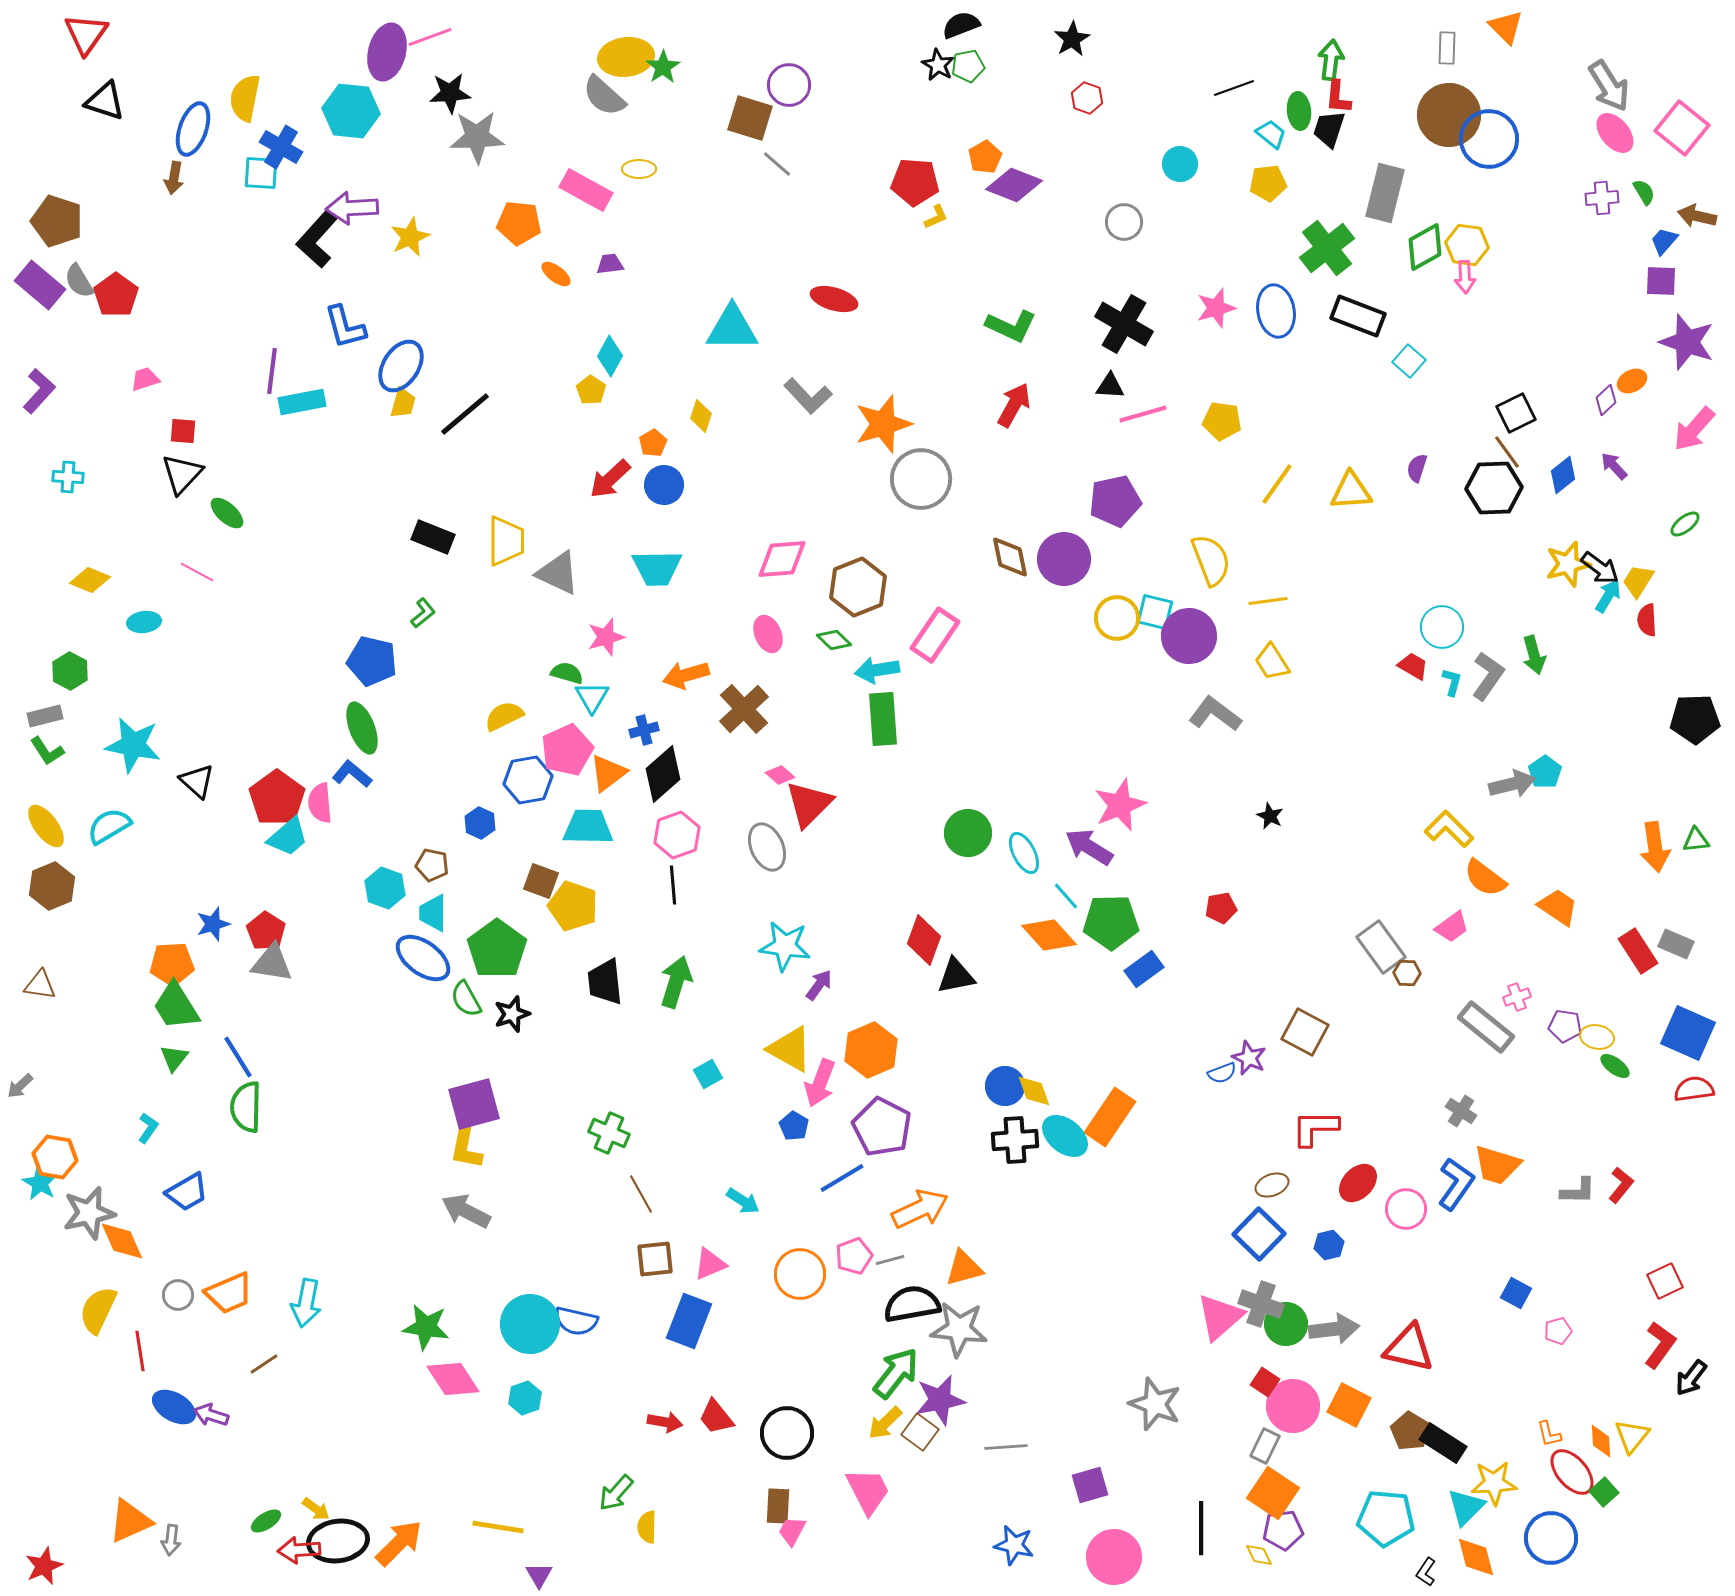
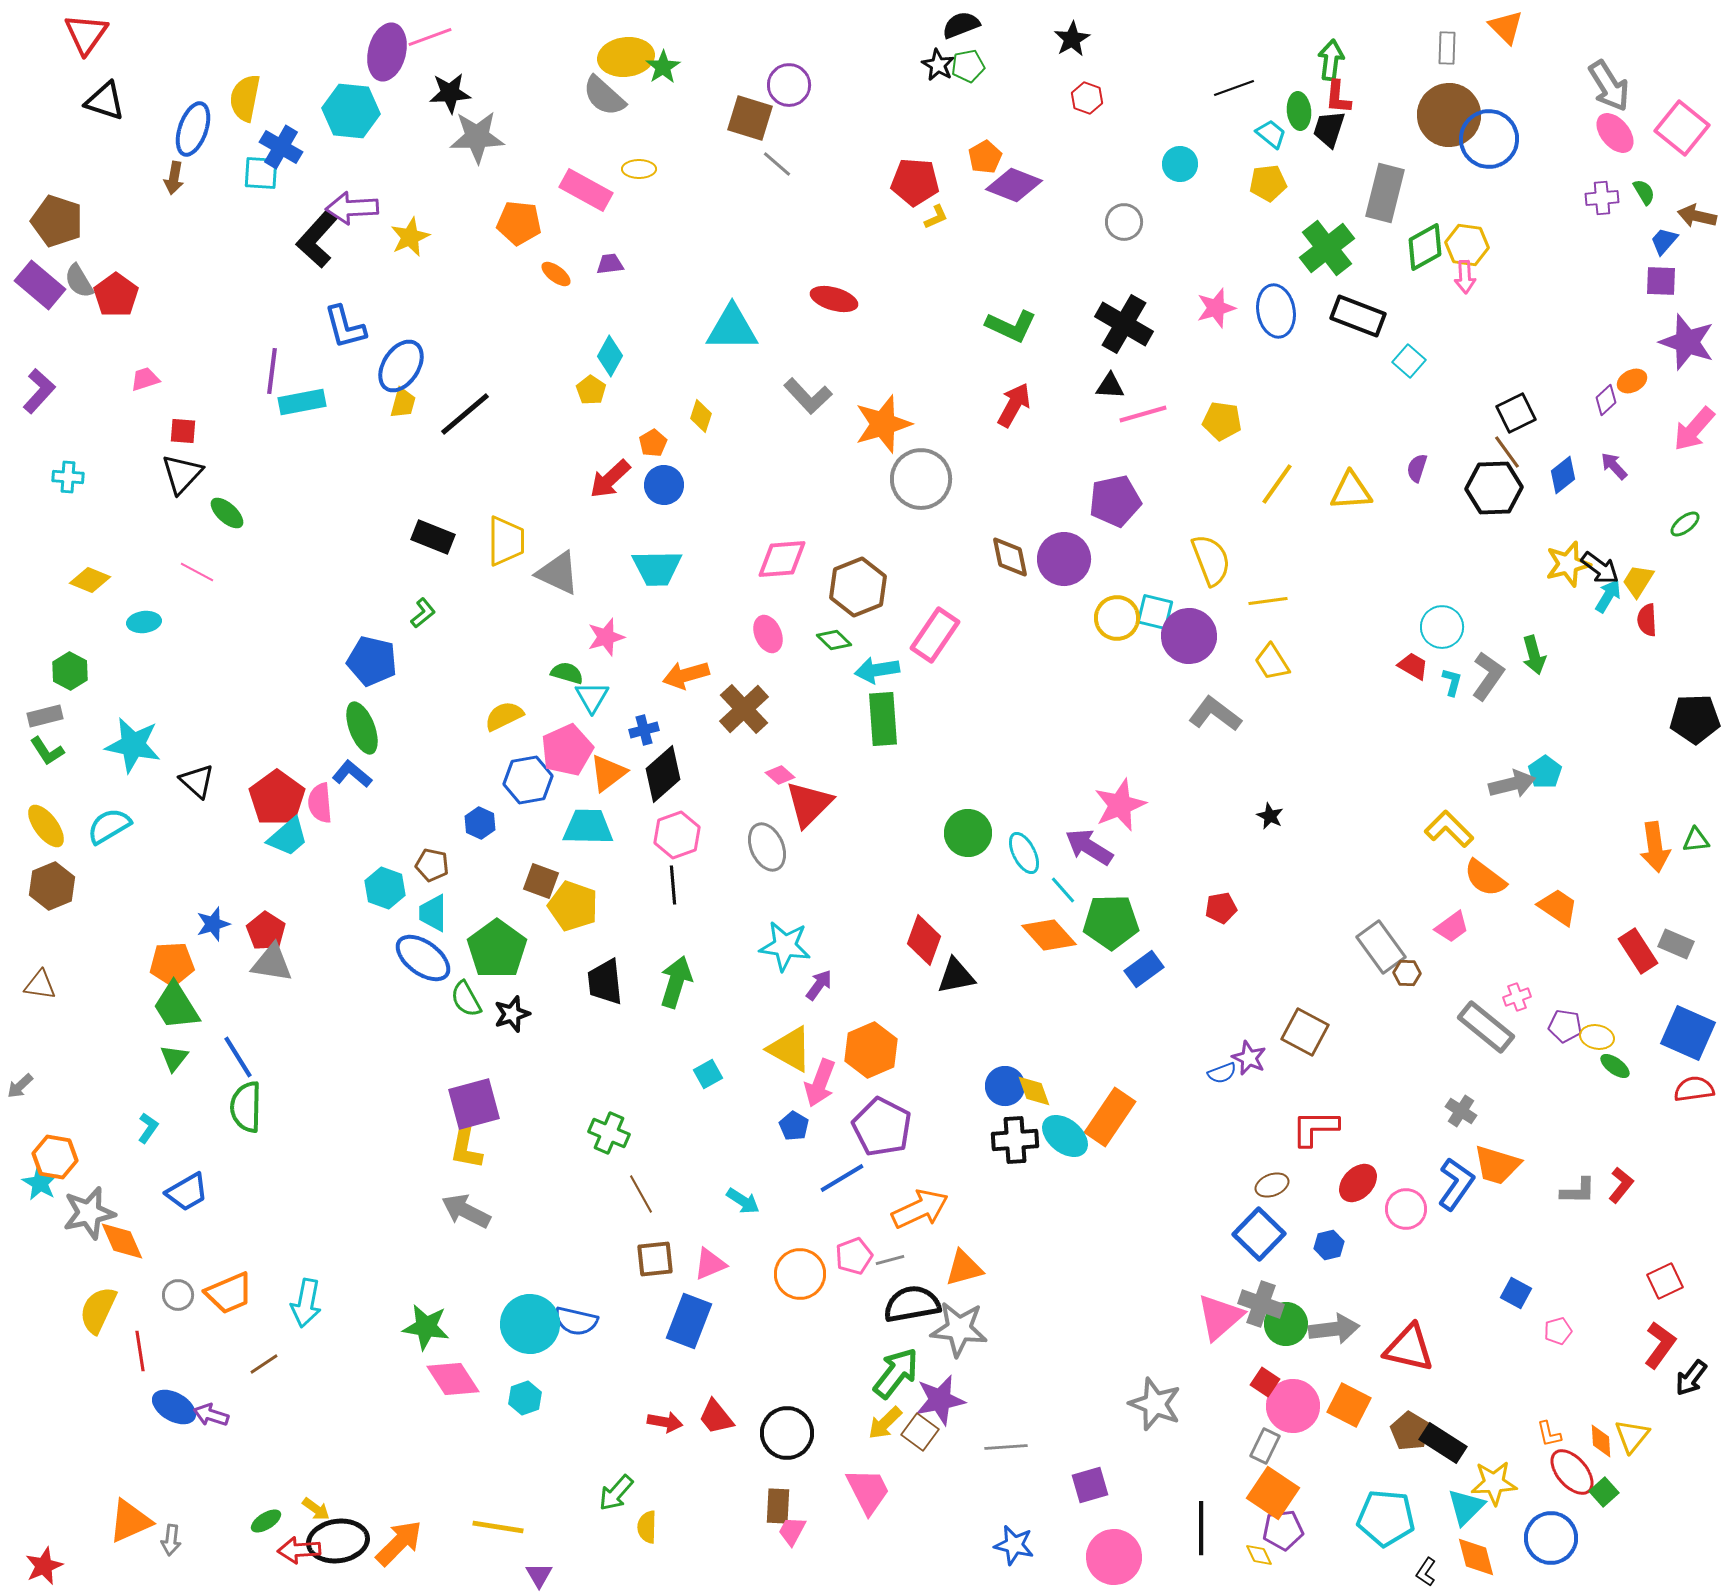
cyan line at (1066, 896): moved 3 px left, 6 px up
